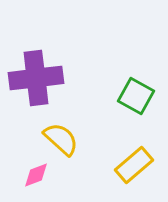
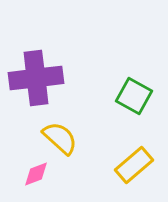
green square: moved 2 px left
yellow semicircle: moved 1 px left, 1 px up
pink diamond: moved 1 px up
